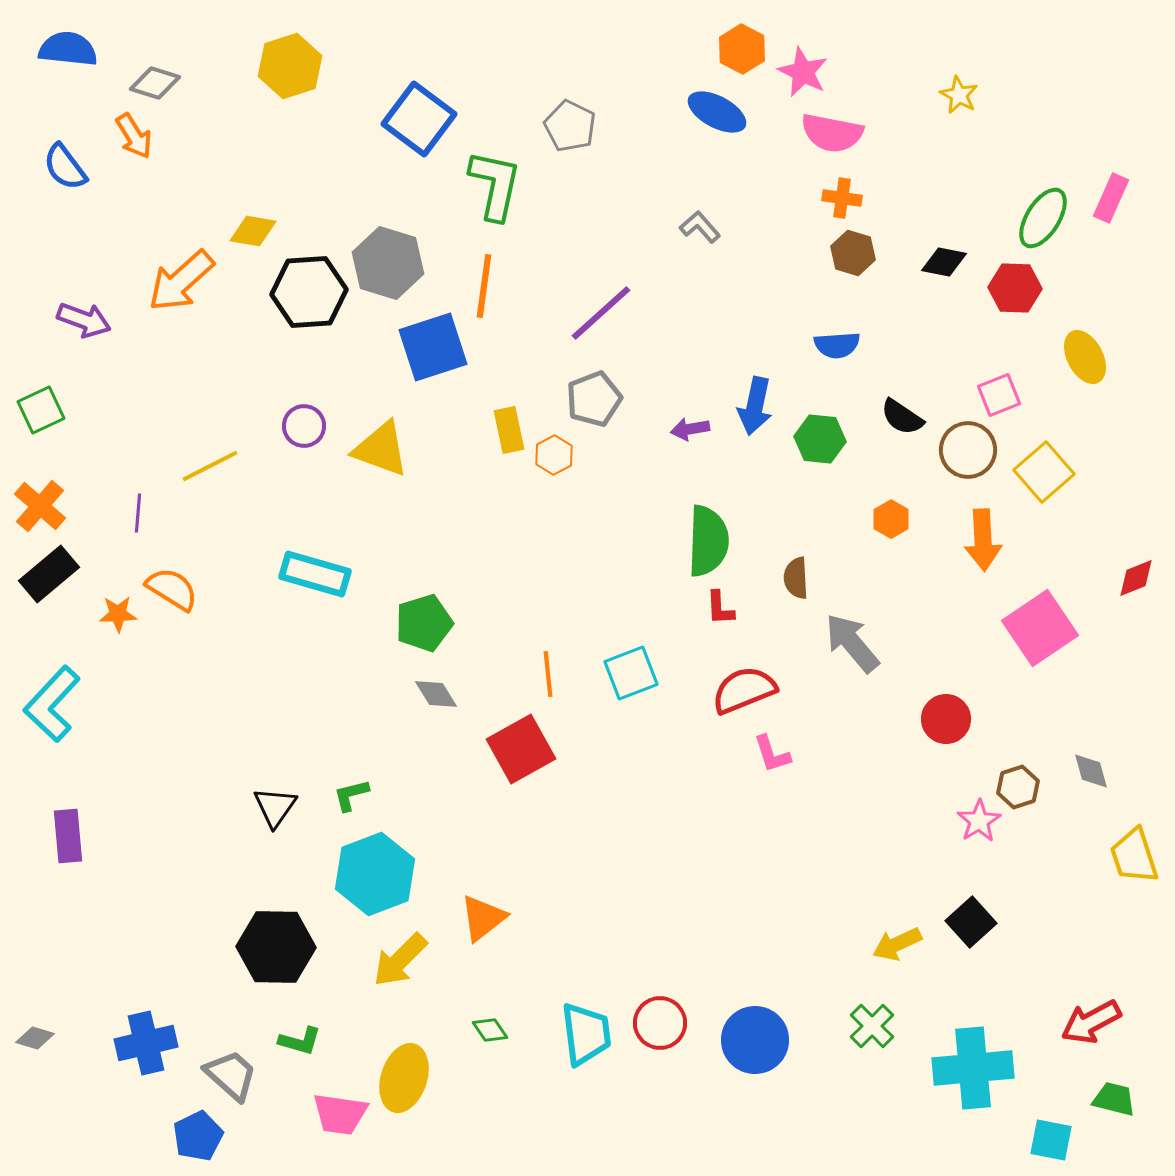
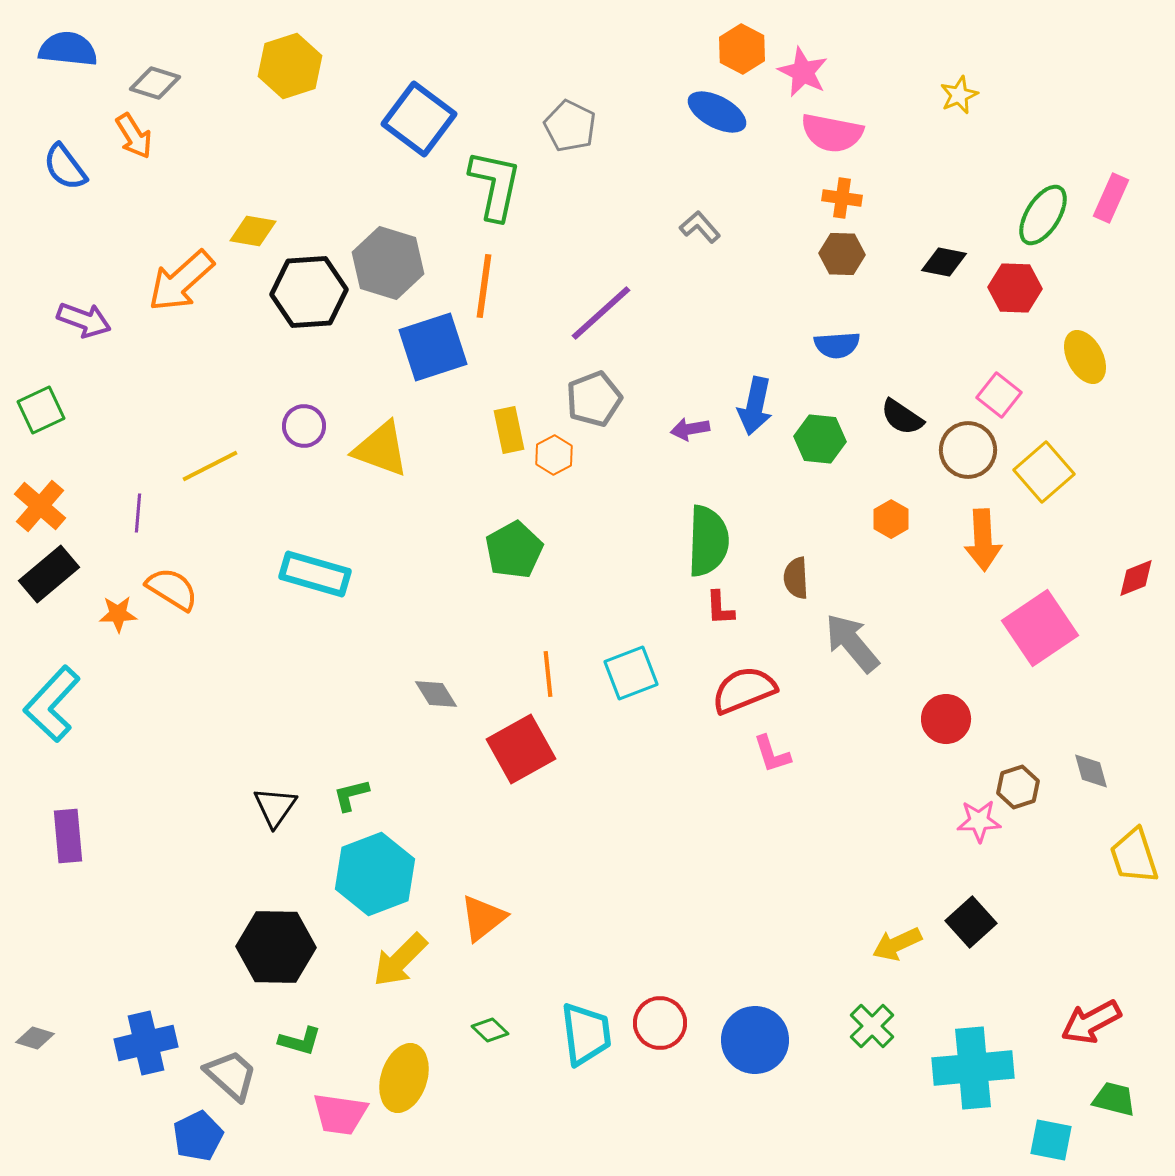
yellow star at (959, 95): rotated 21 degrees clockwise
green ellipse at (1043, 218): moved 3 px up
brown hexagon at (853, 253): moved 11 px left, 1 px down; rotated 15 degrees counterclockwise
pink square at (999, 395): rotated 30 degrees counterclockwise
green pentagon at (424, 623): moved 90 px right, 73 px up; rotated 12 degrees counterclockwise
pink star at (979, 821): rotated 30 degrees clockwise
green diamond at (490, 1030): rotated 12 degrees counterclockwise
